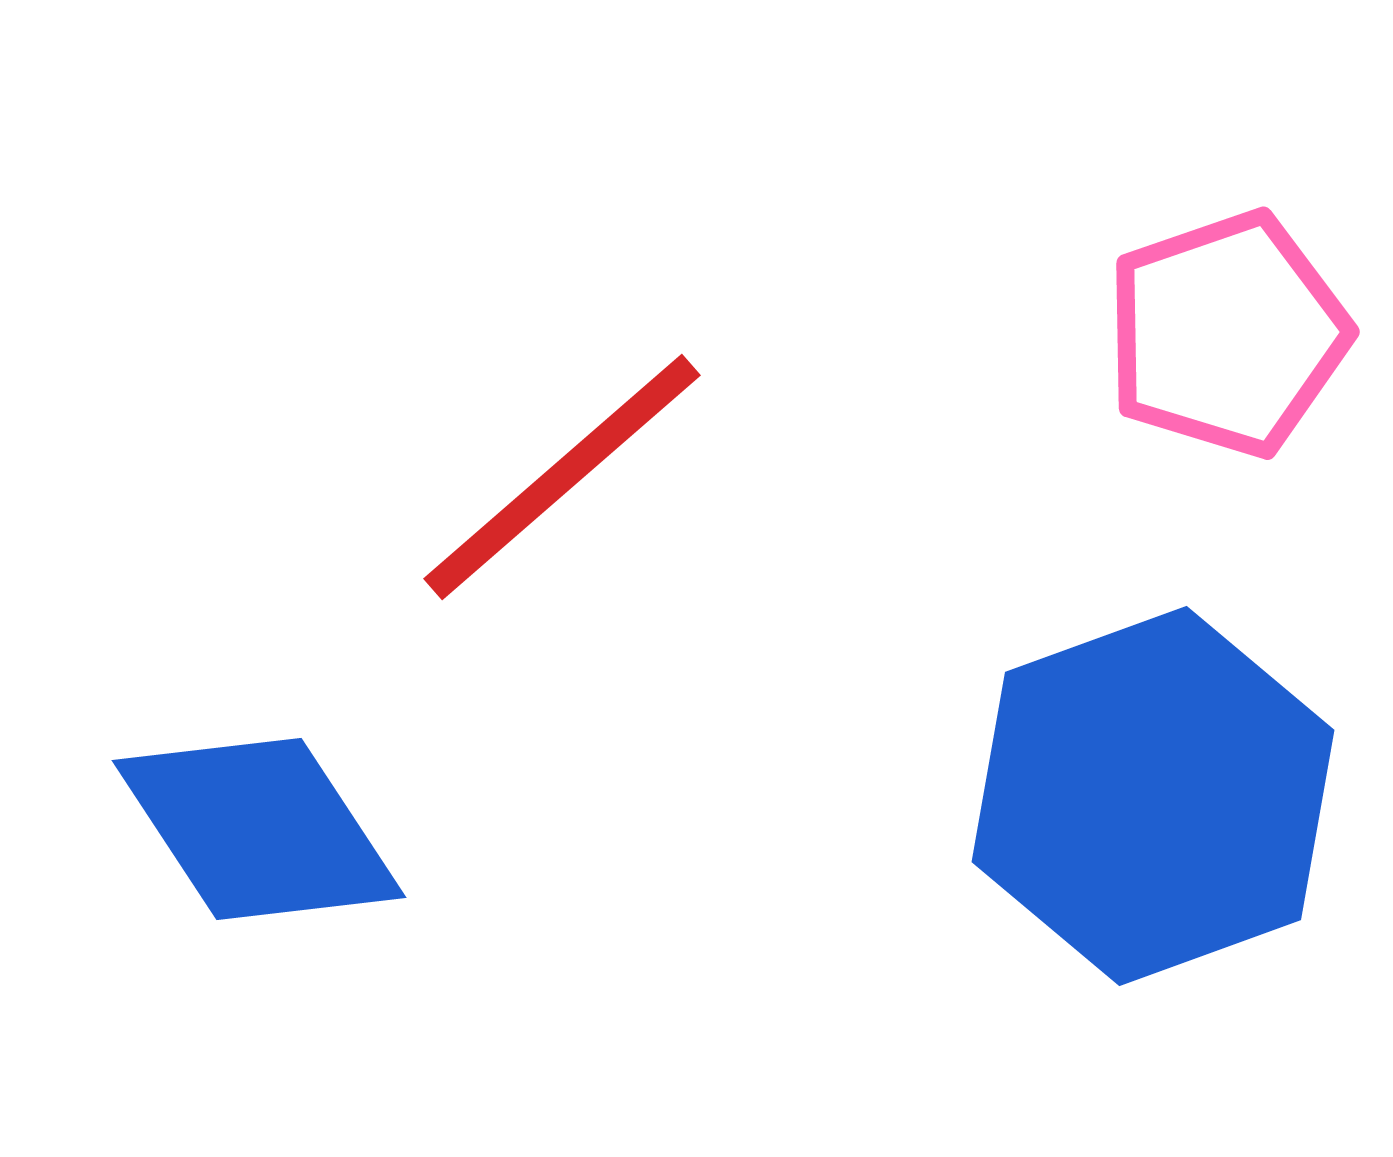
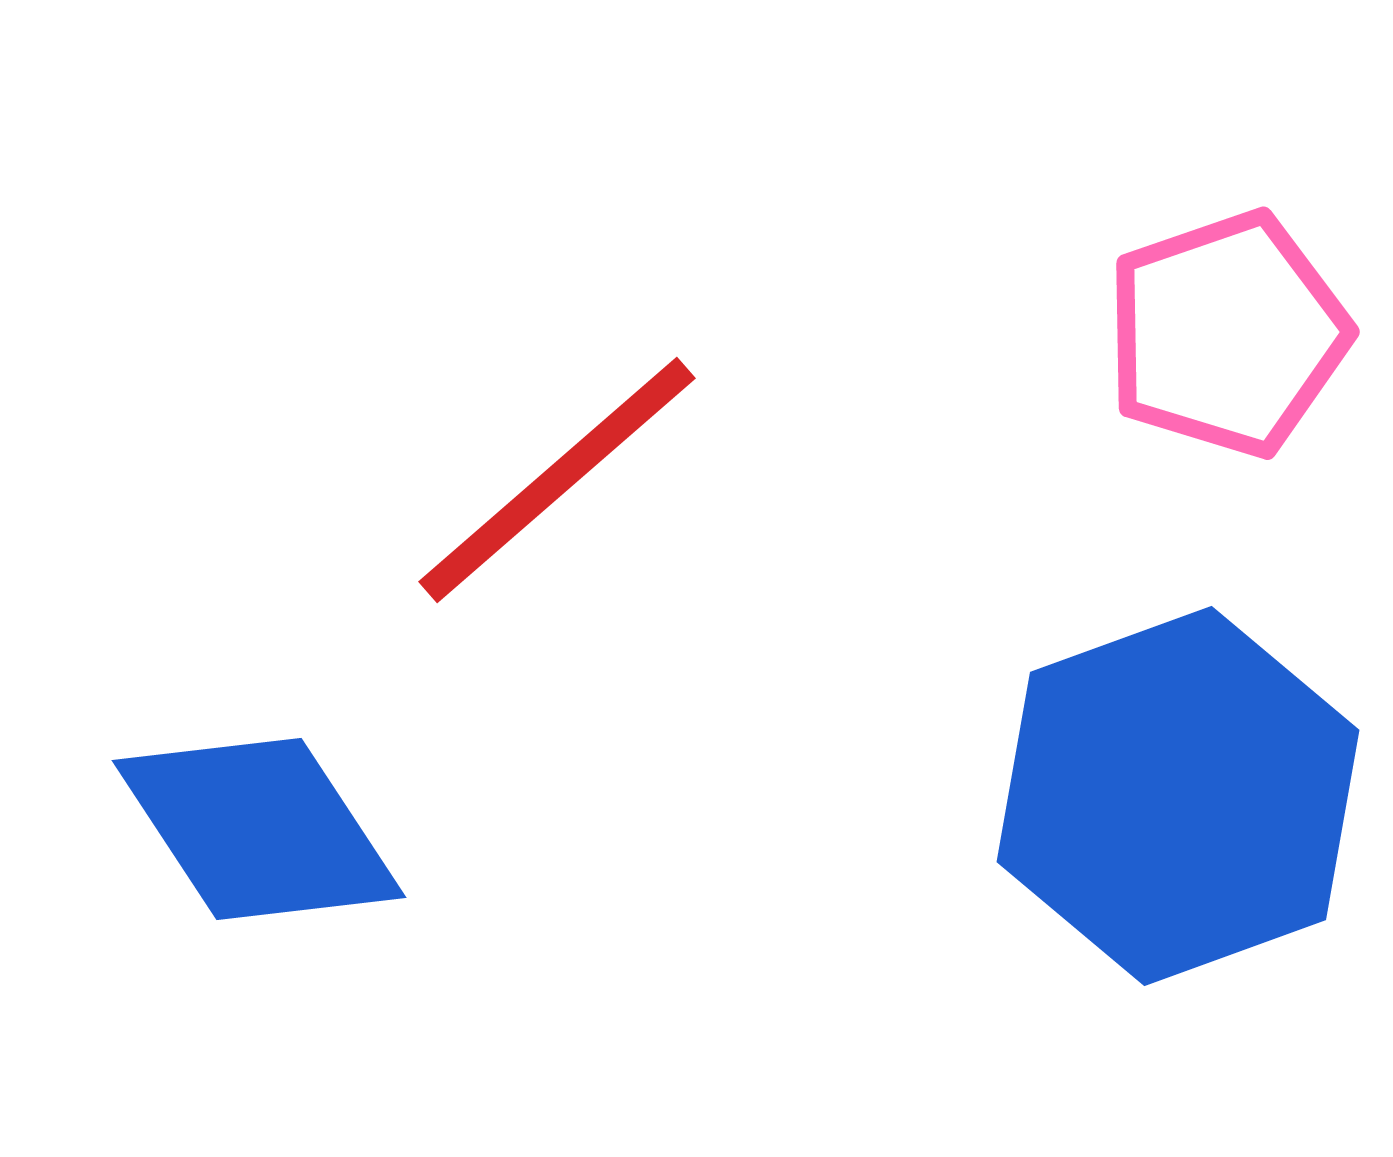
red line: moved 5 px left, 3 px down
blue hexagon: moved 25 px right
